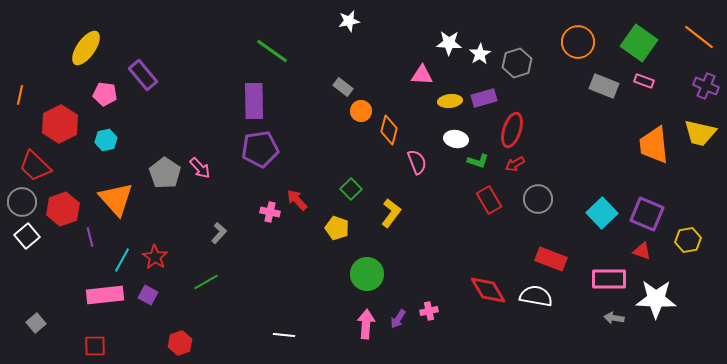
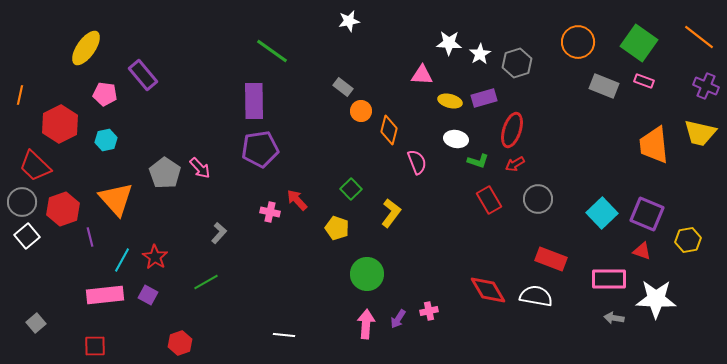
yellow ellipse at (450, 101): rotated 20 degrees clockwise
